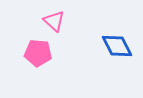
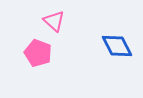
pink pentagon: rotated 16 degrees clockwise
